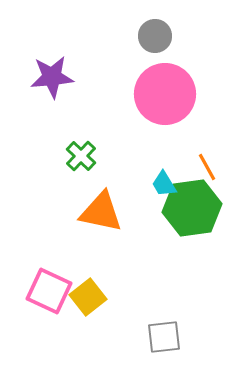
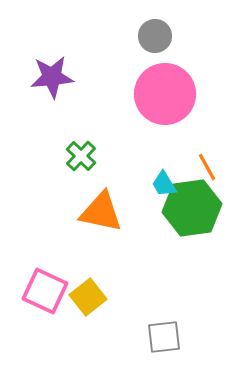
pink square: moved 4 px left
